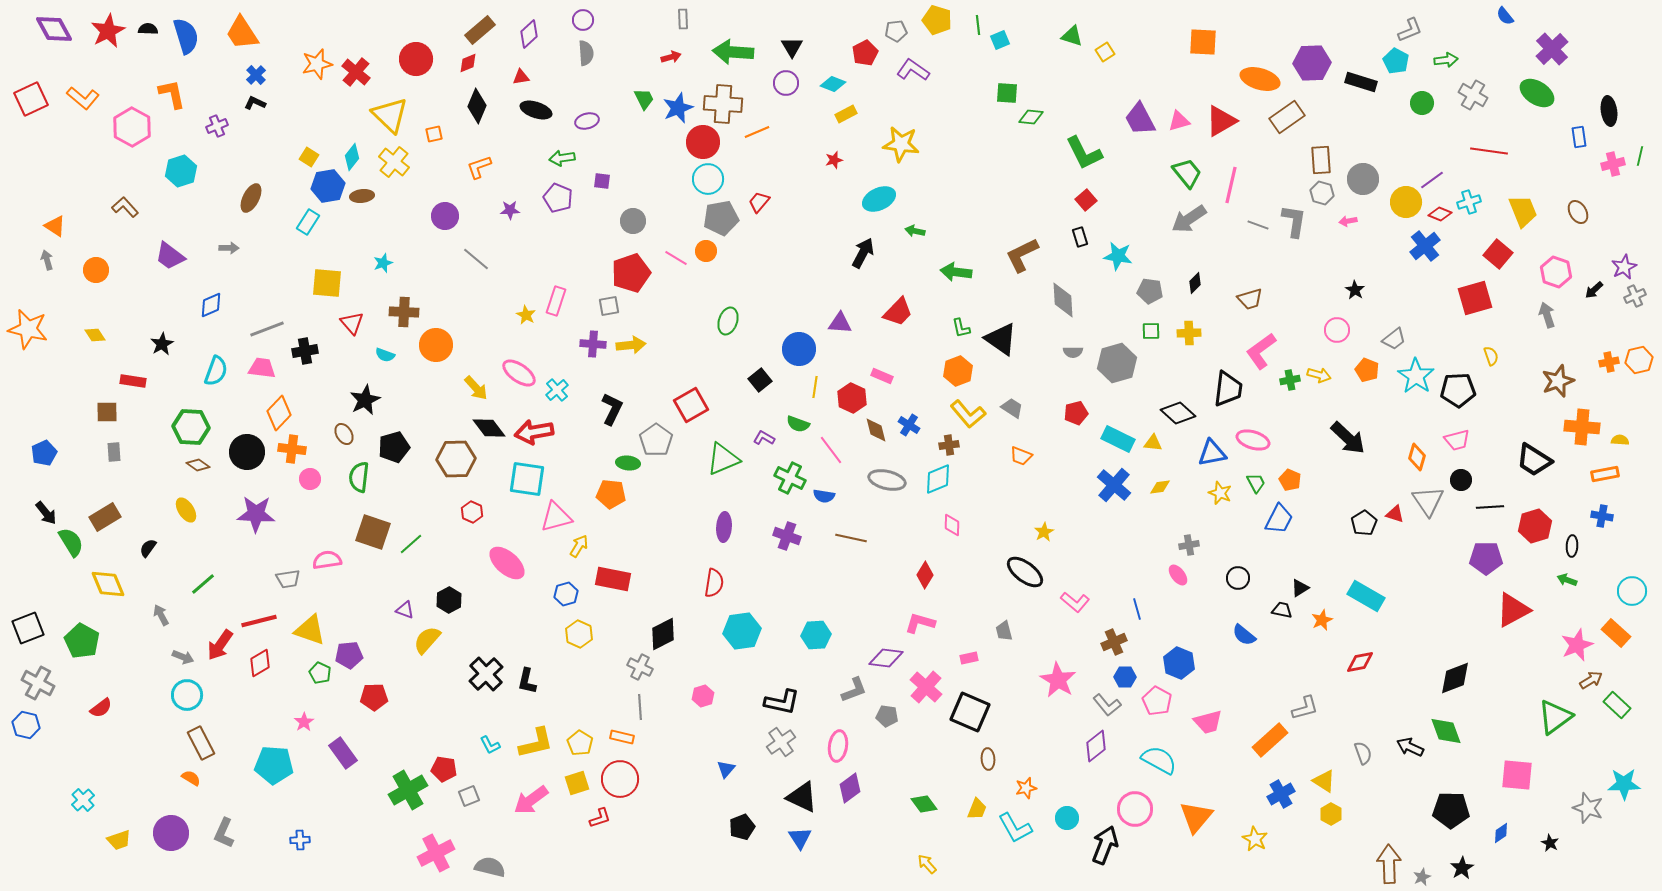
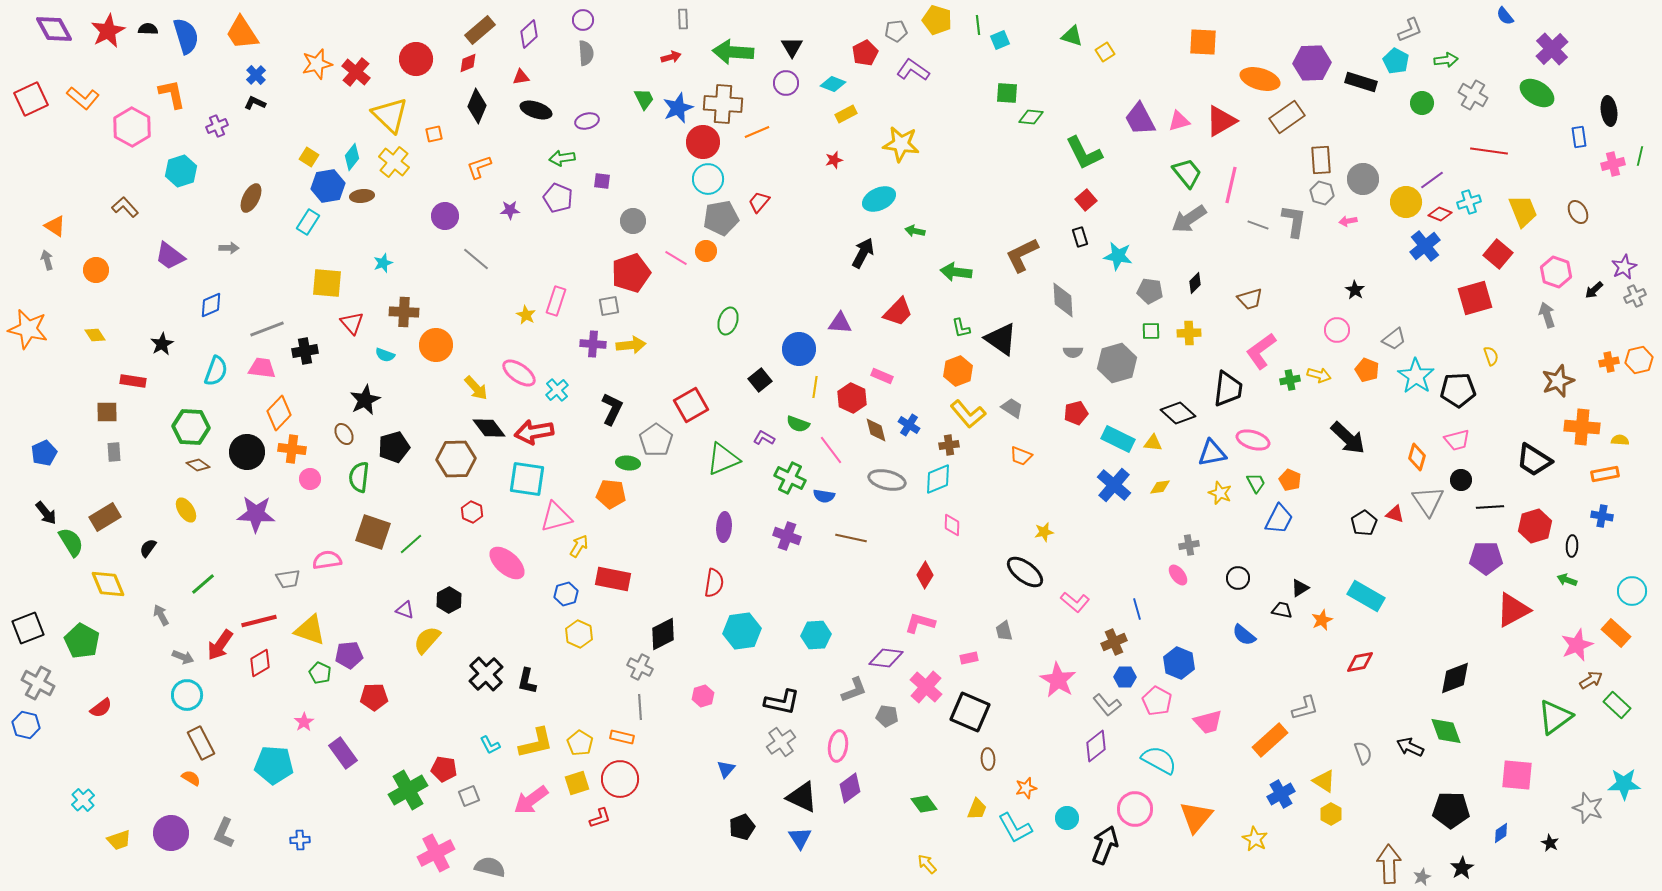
yellow star at (1044, 532): rotated 18 degrees clockwise
